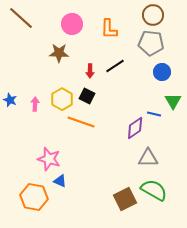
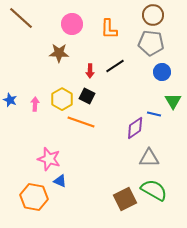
gray triangle: moved 1 px right
